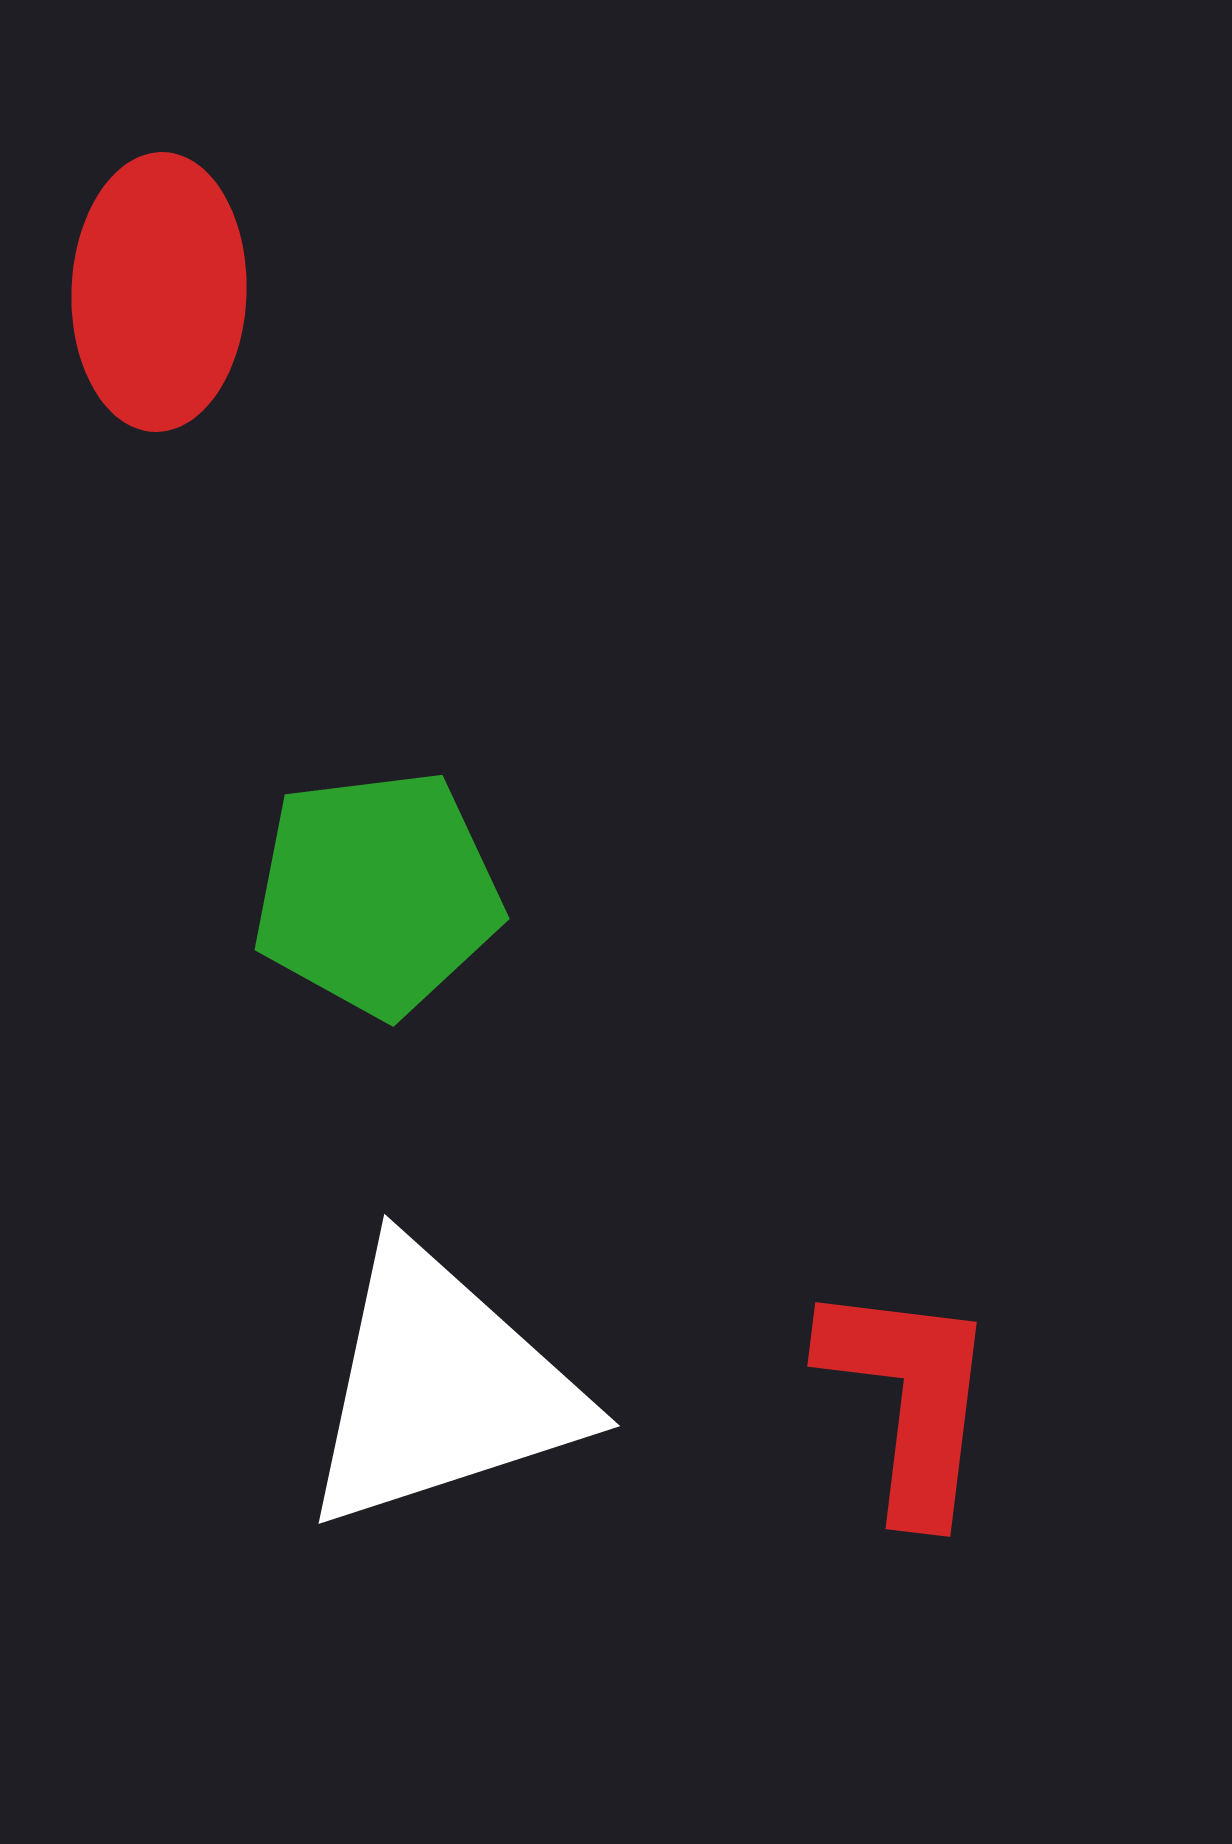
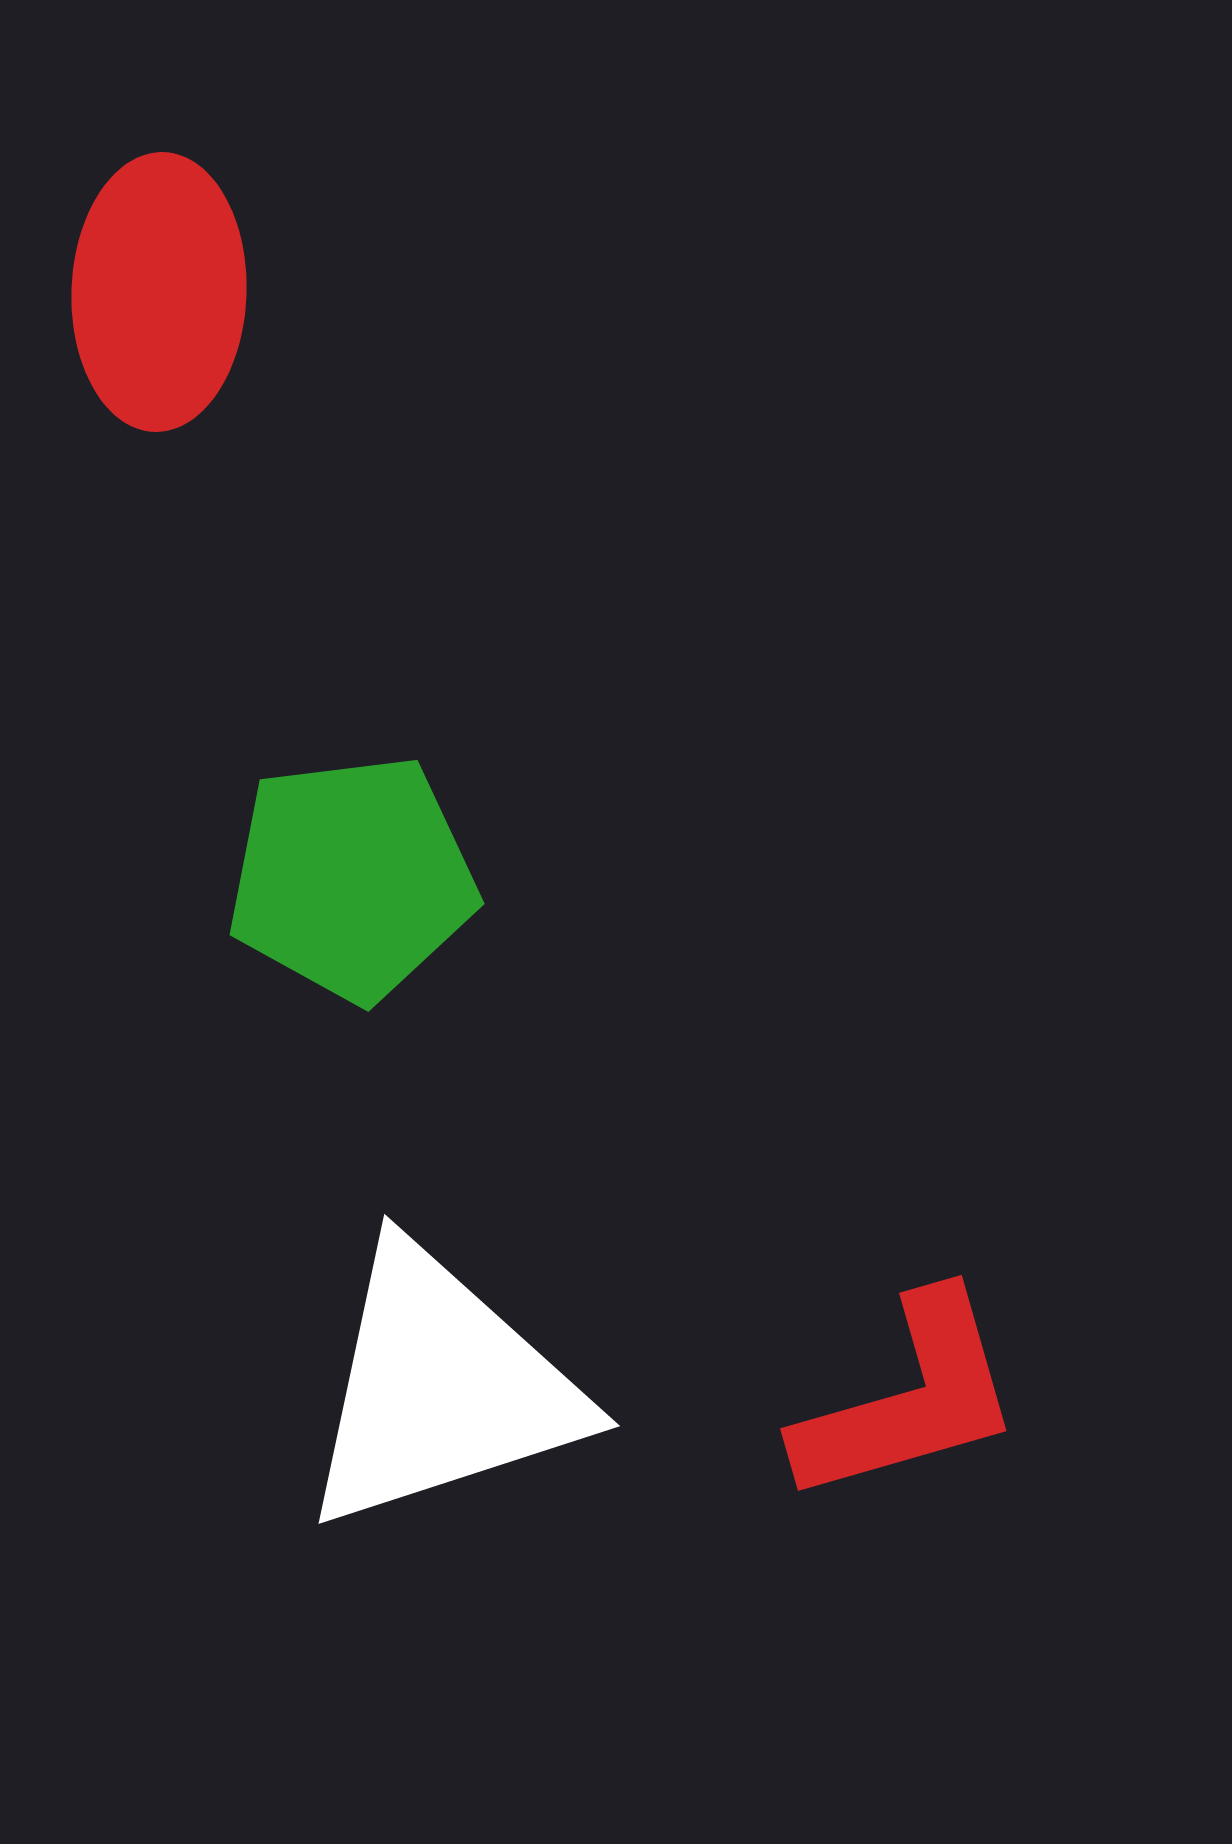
green pentagon: moved 25 px left, 15 px up
red L-shape: rotated 67 degrees clockwise
